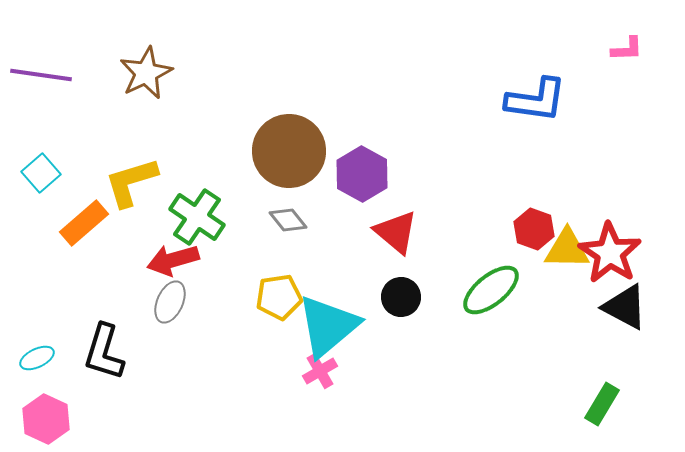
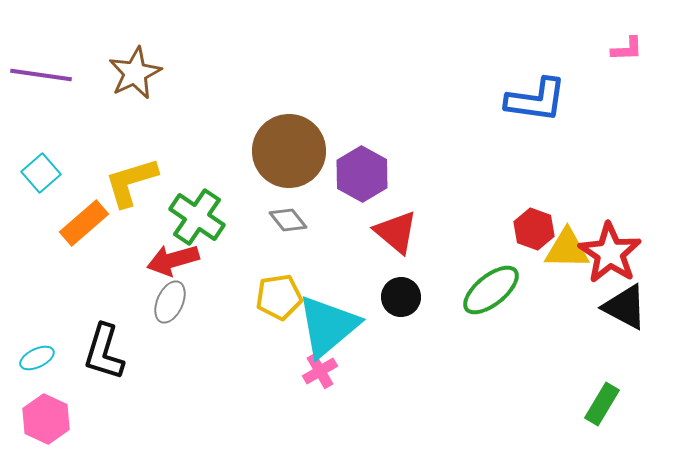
brown star: moved 11 px left
